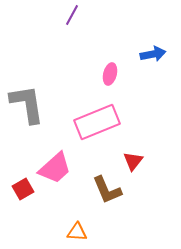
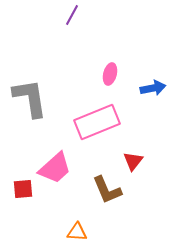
blue arrow: moved 34 px down
gray L-shape: moved 3 px right, 6 px up
red square: rotated 25 degrees clockwise
